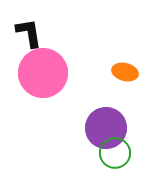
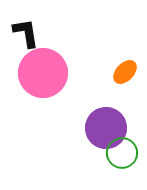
black L-shape: moved 3 px left
orange ellipse: rotated 60 degrees counterclockwise
green circle: moved 7 px right
